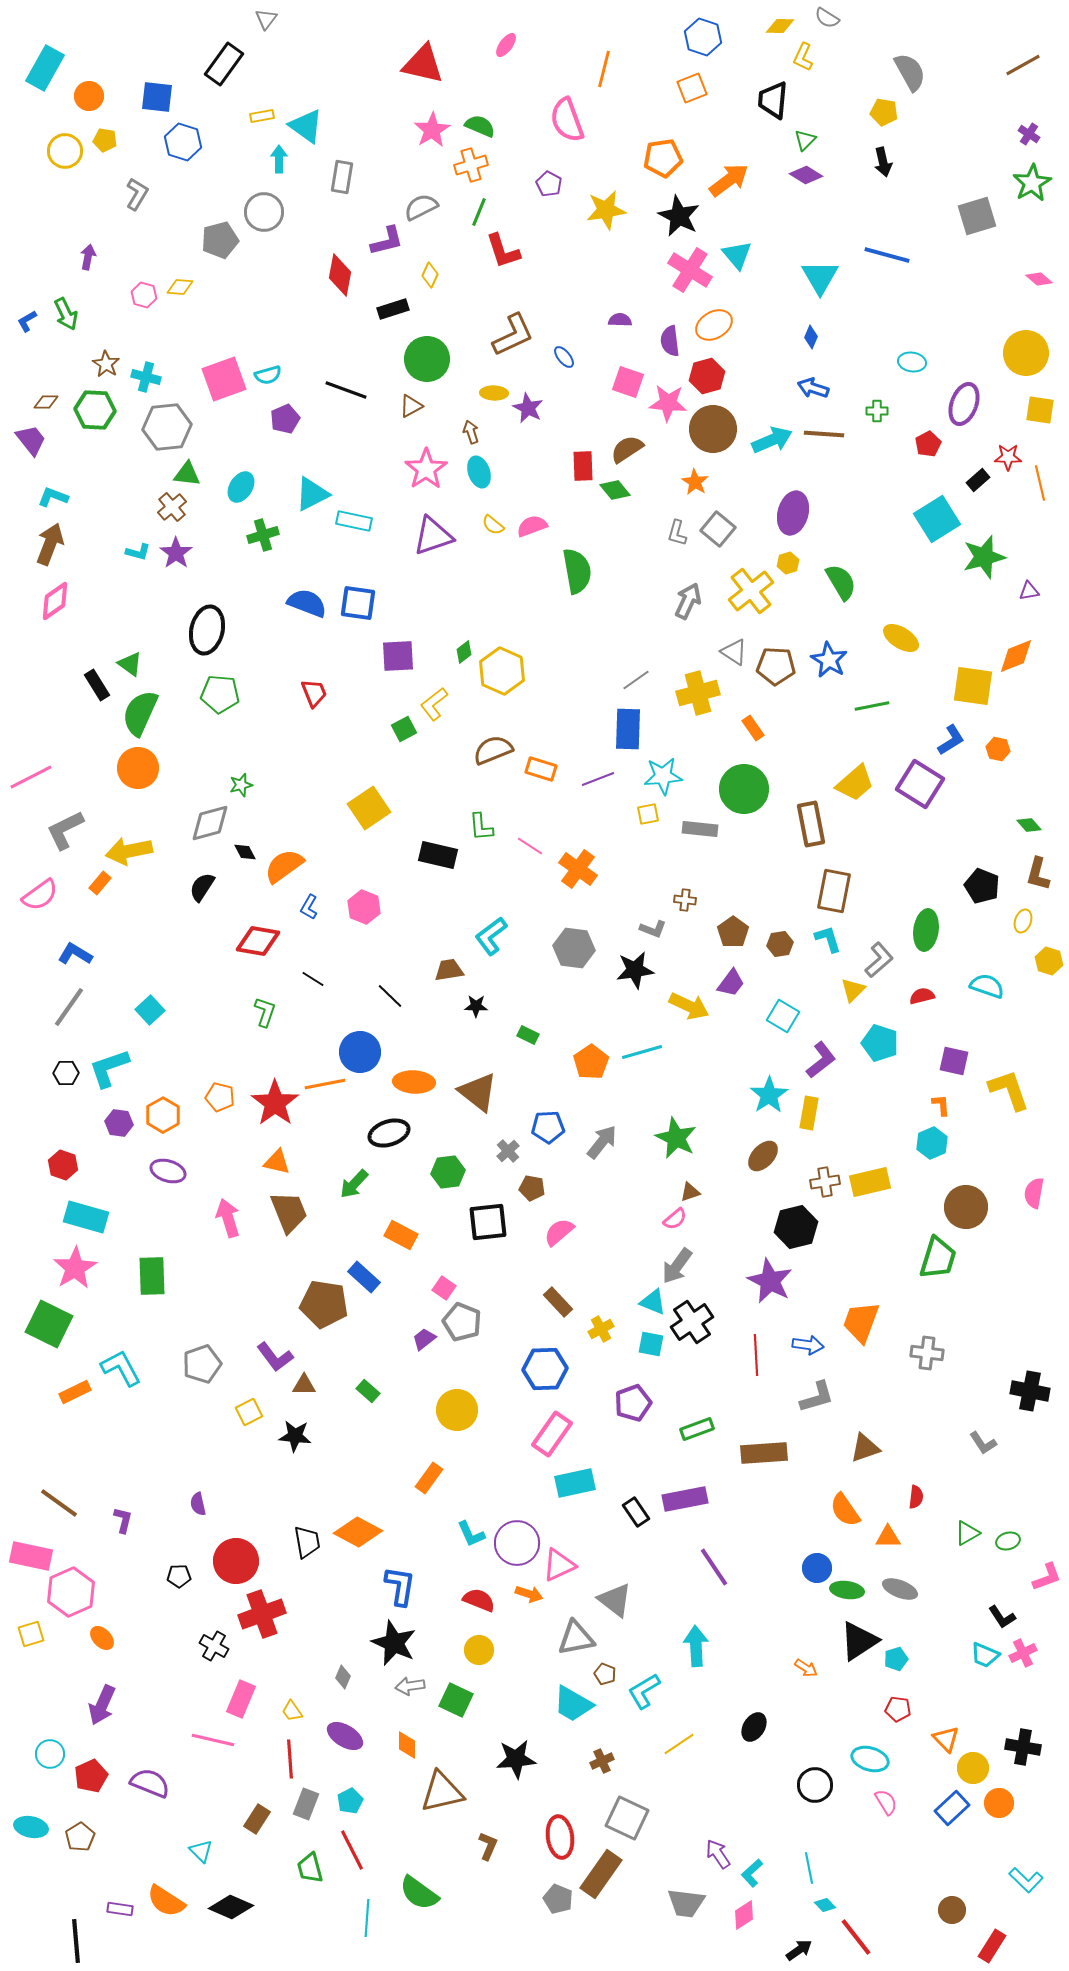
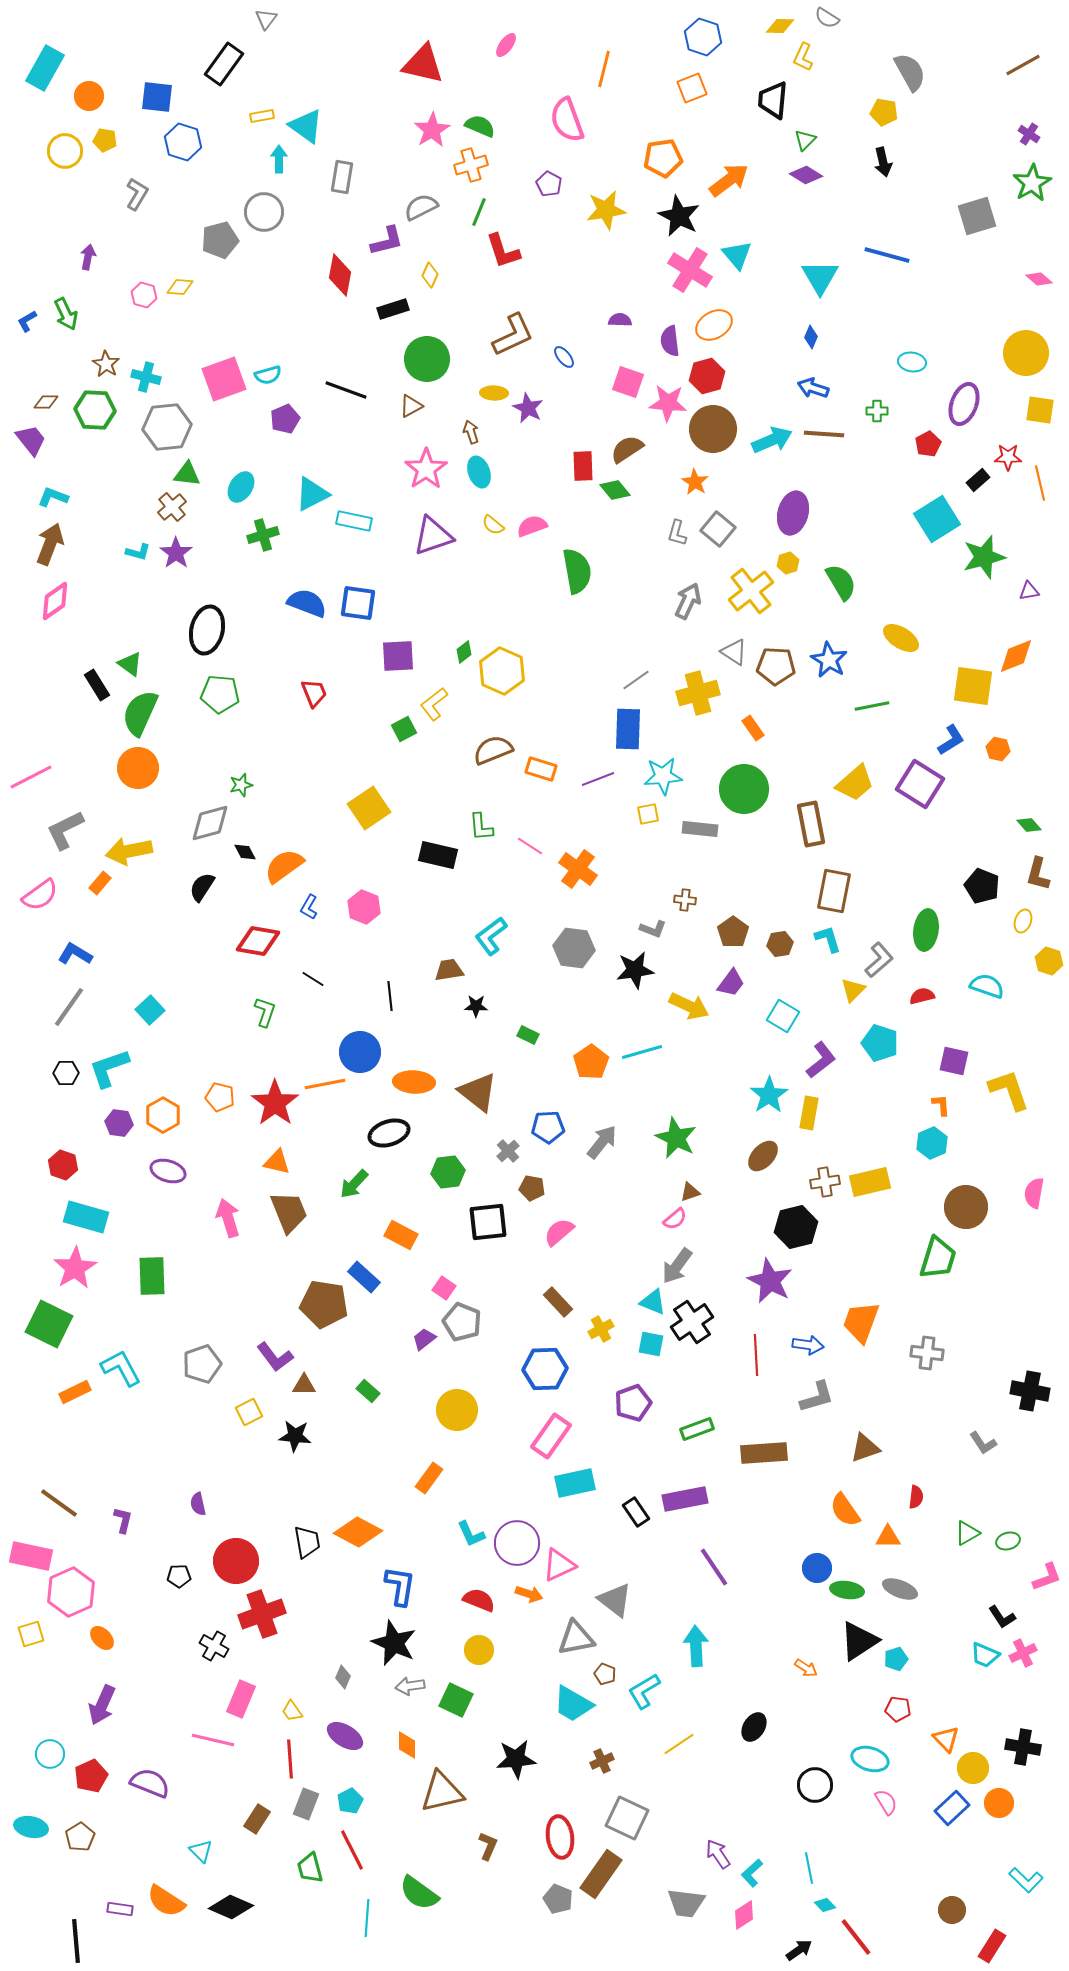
black line at (390, 996): rotated 40 degrees clockwise
pink rectangle at (552, 1434): moved 1 px left, 2 px down
